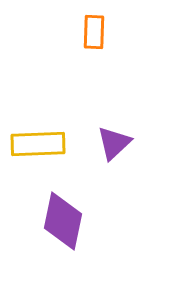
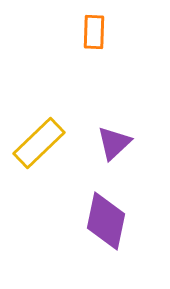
yellow rectangle: moved 1 px right, 1 px up; rotated 42 degrees counterclockwise
purple diamond: moved 43 px right
